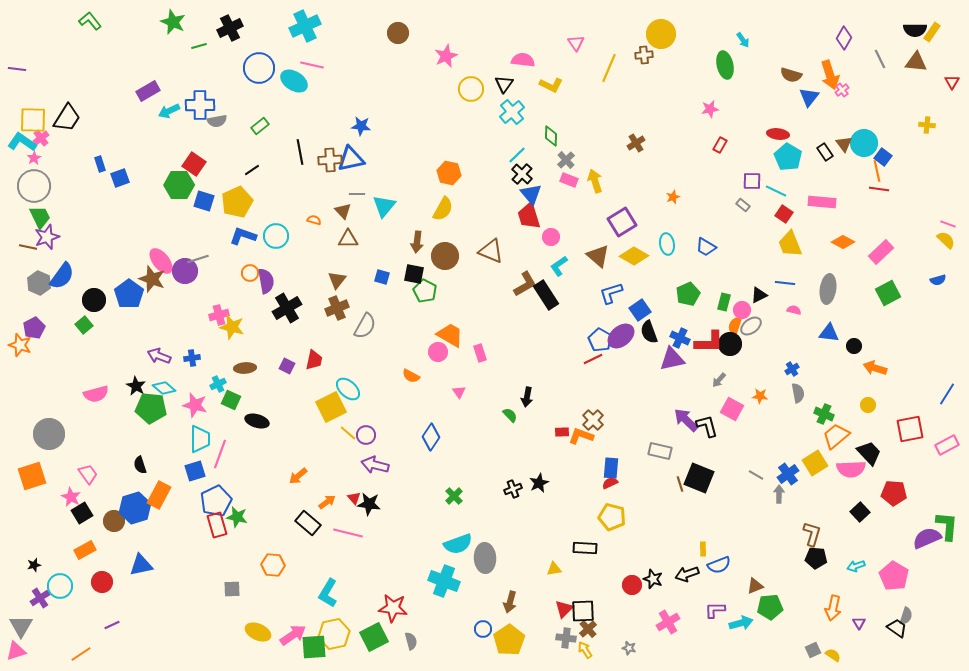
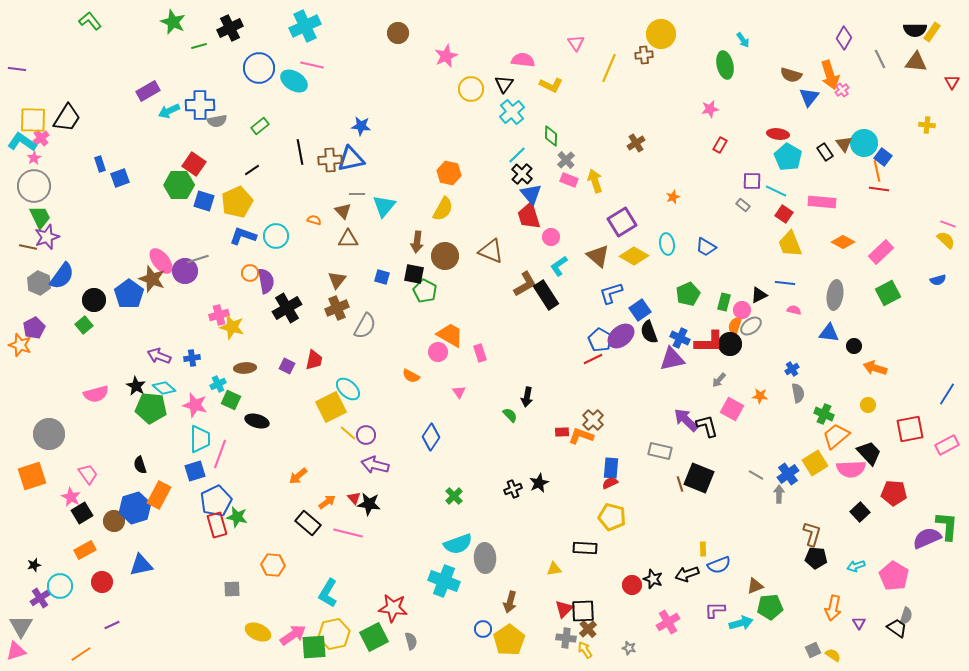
gray ellipse at (828, 289): moved 7 px right, 6 px down
